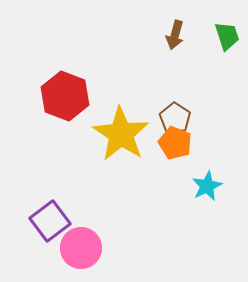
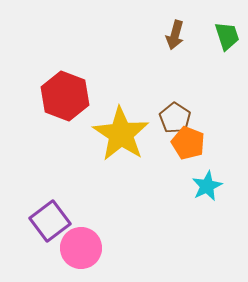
orange pentagon: moved 13 px right
